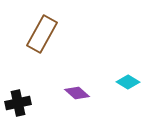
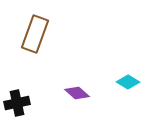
brown rectangle: moved 7 px left; rotated 9 degrees counterclockwise
black cross: moved 1 px left
